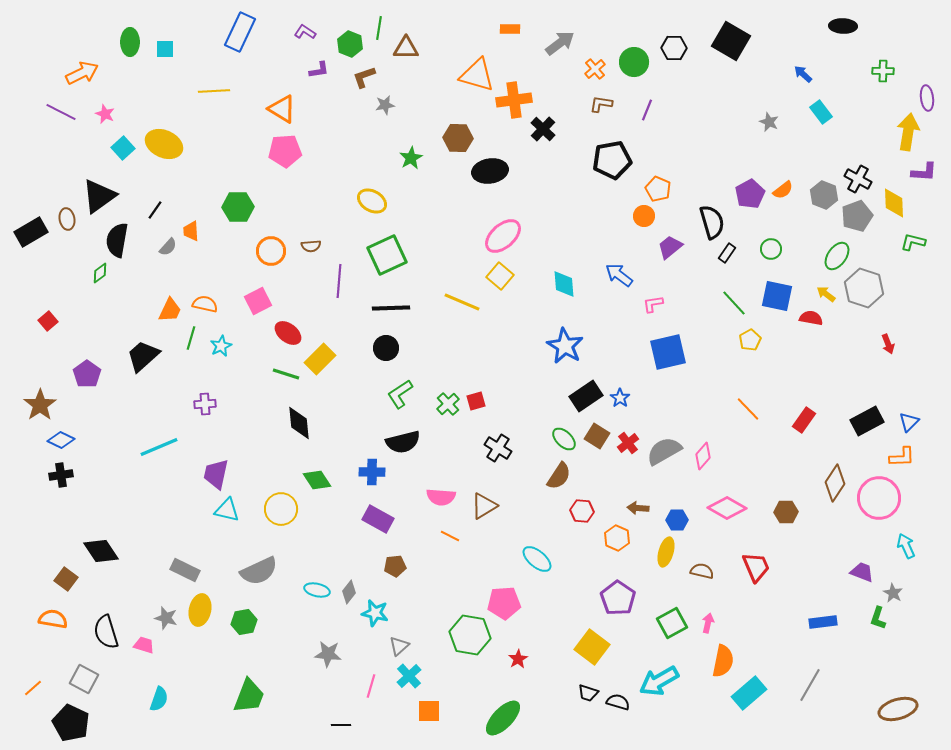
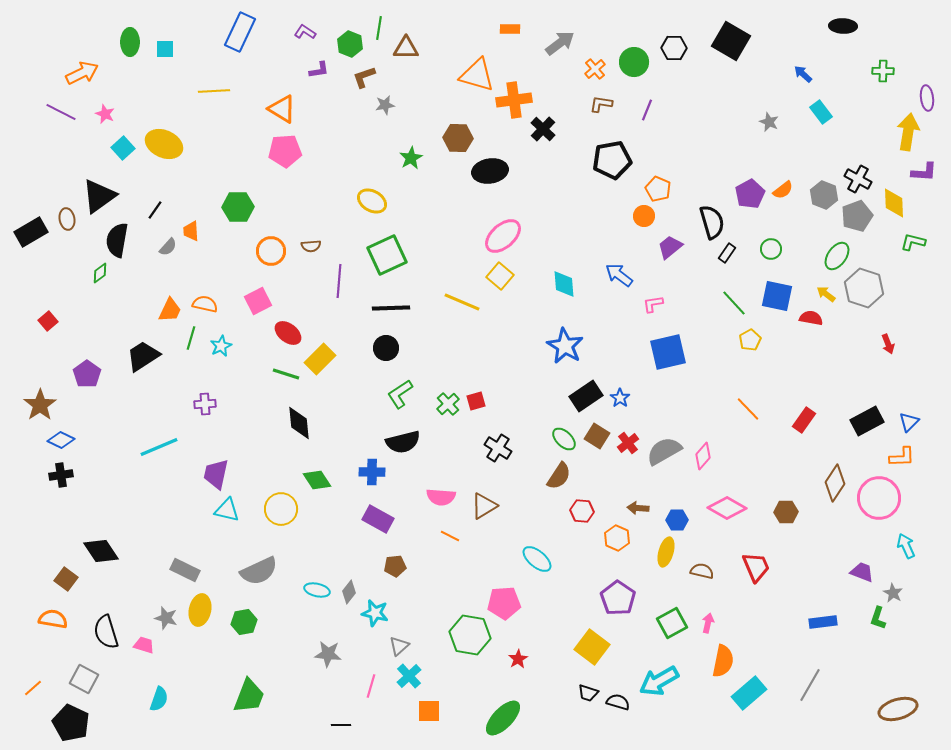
black trapezoid at (143, 356): rotated 9 degrees clockwise
